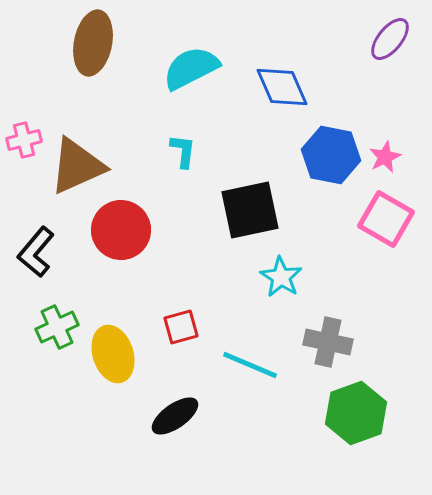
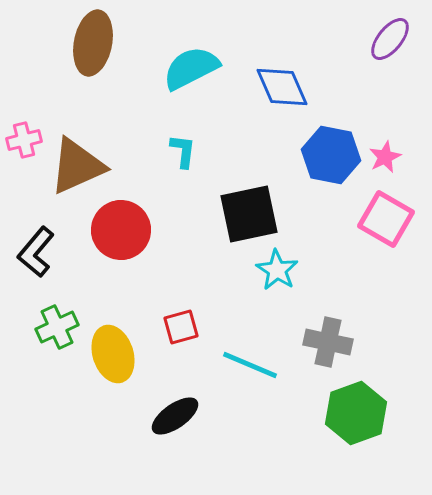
black square: moved 1 px left, 4 px down
cyan star: moved 4 px left, 7 px up
